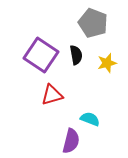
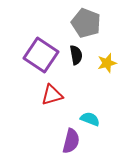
gray pentagon: moved 7 px left
